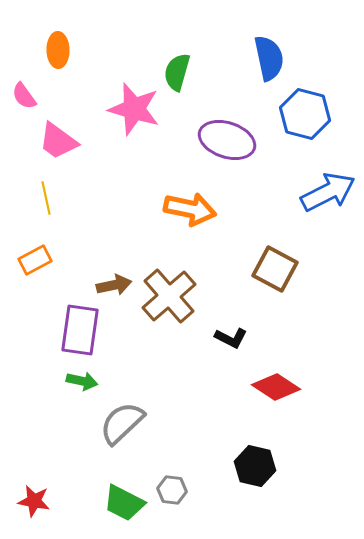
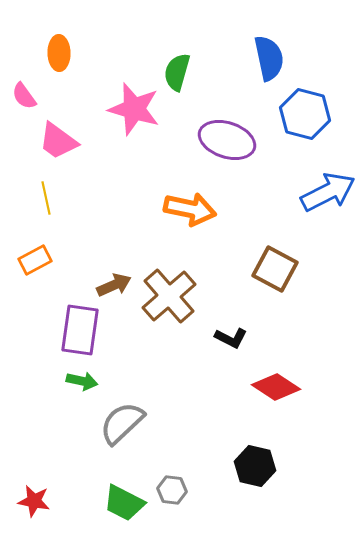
orange ellipse: moved 1 px right, 3 px down
brown arrow: rotated 12 degrees counterclockwise
